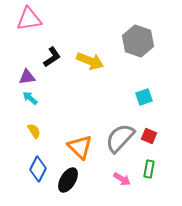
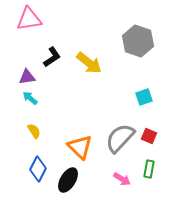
yellow arrow: moved 1 px left, 2 px down; rotated 16 degrees clockwise
